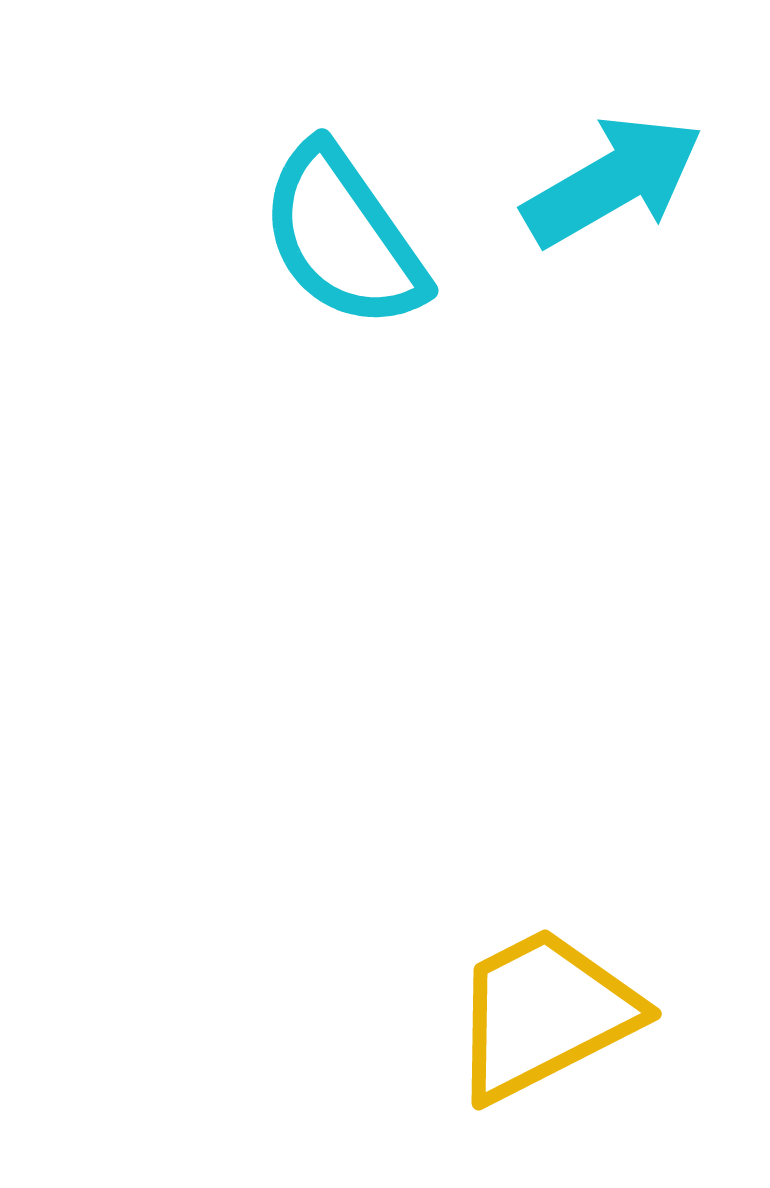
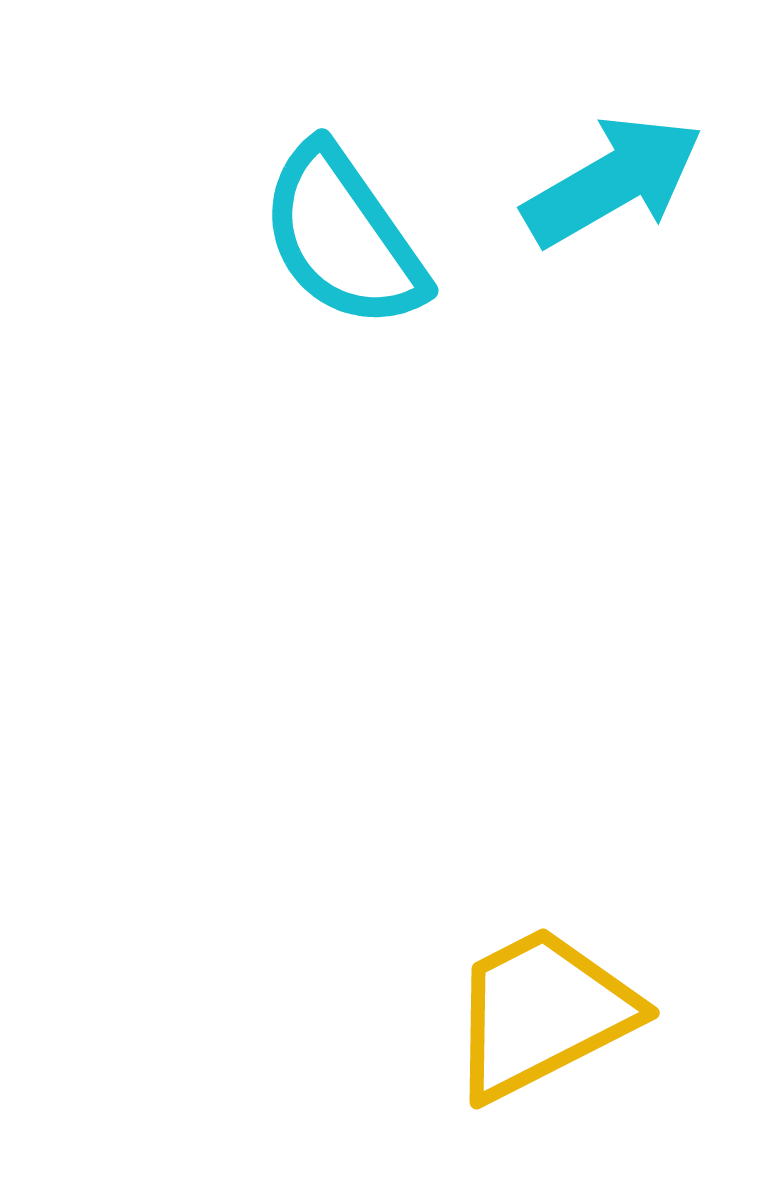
yellow trapezoid: moved 2 px left, 1 px up
